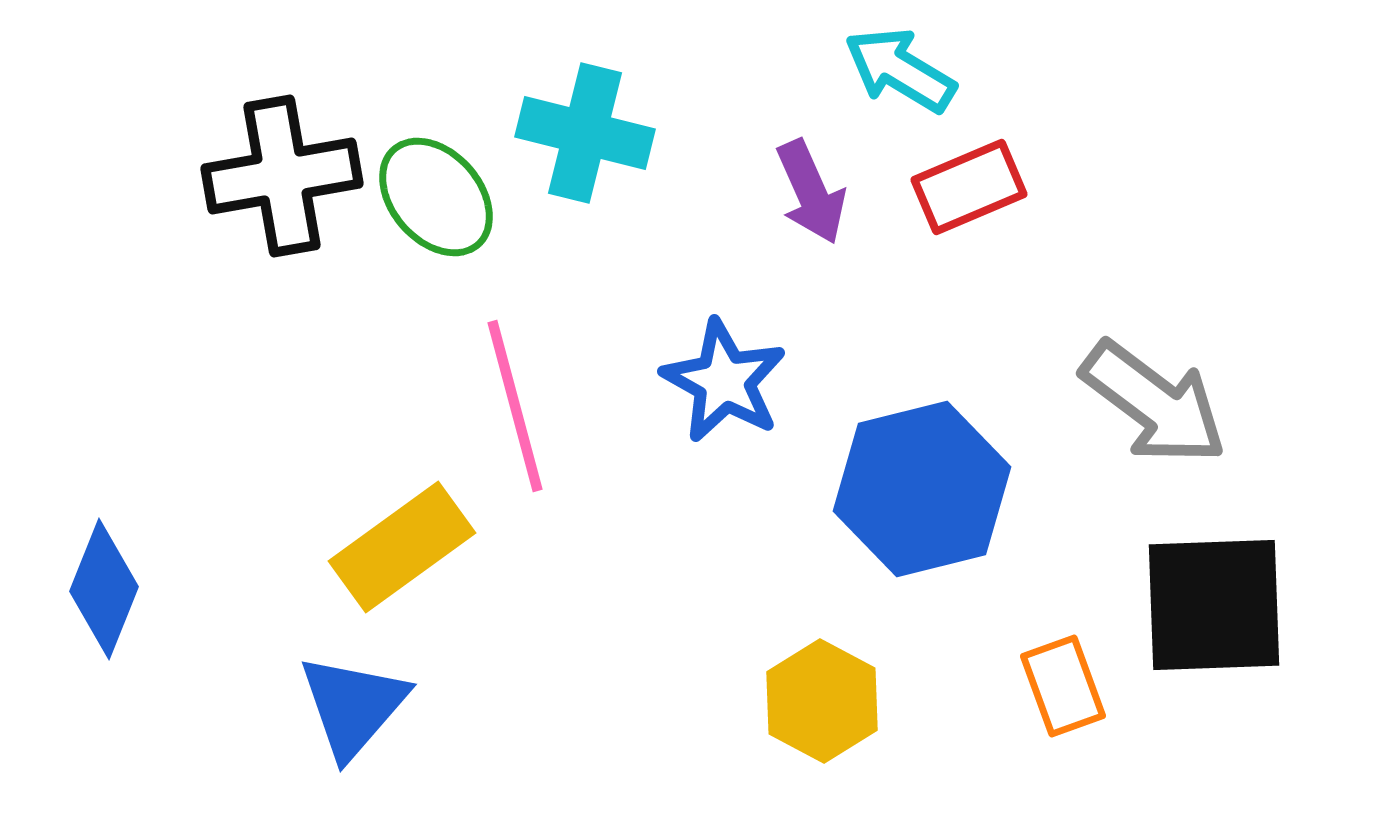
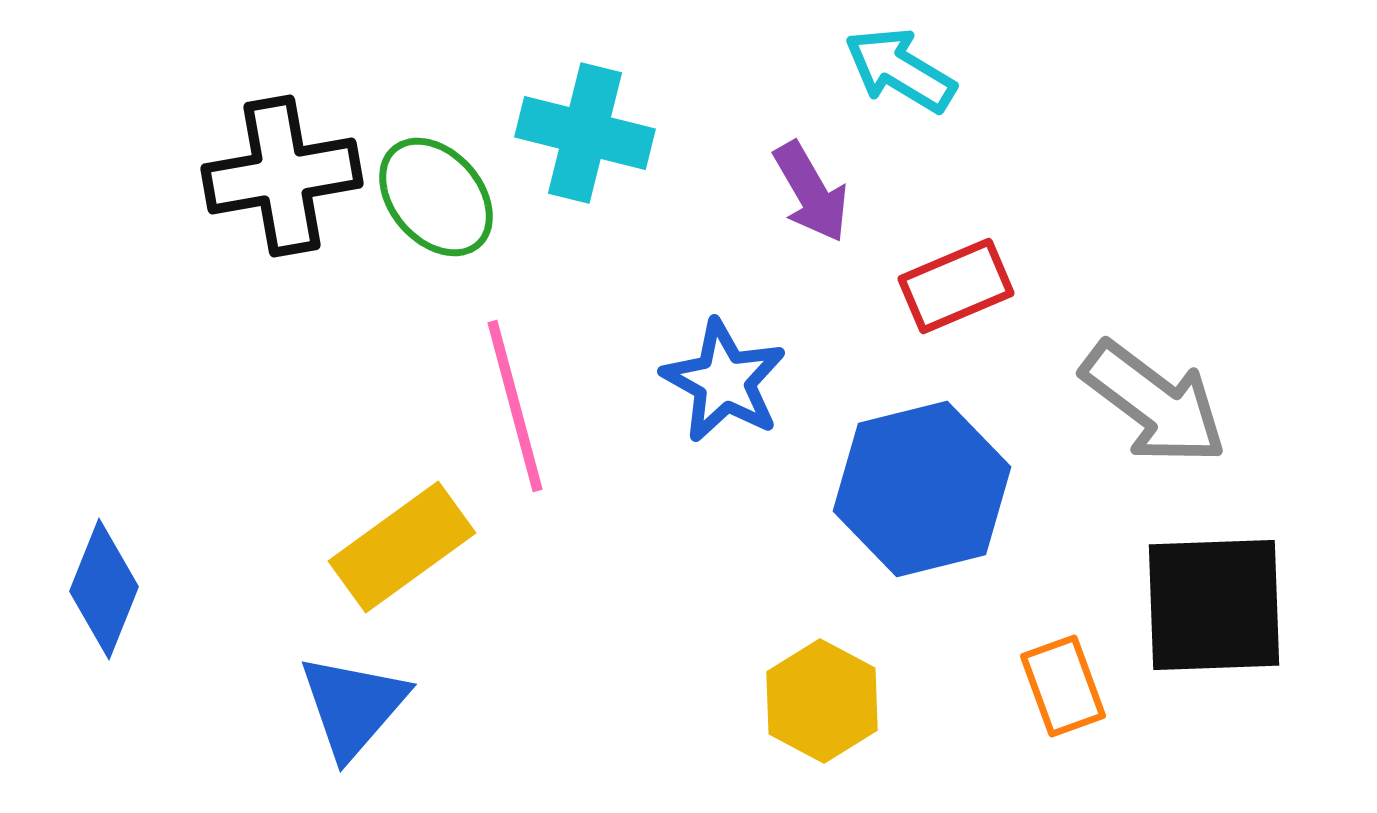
red rectangle: moved 13 px left, 99 px down
purple arrow: rotated 6 degrees counterclockwise
